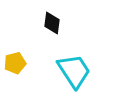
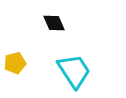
black diamond: moved 2 px right; rotated 30 degrees counterclockwise
